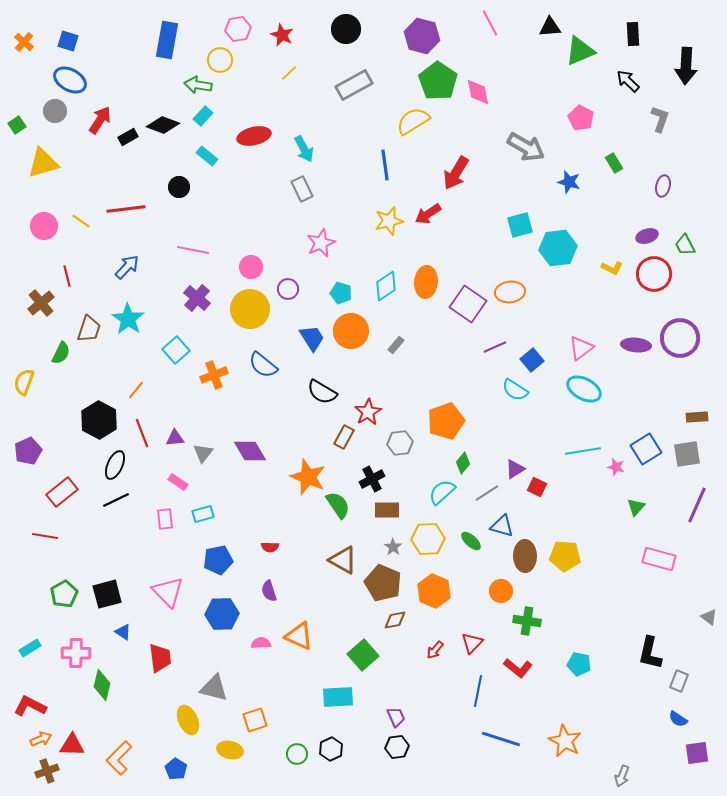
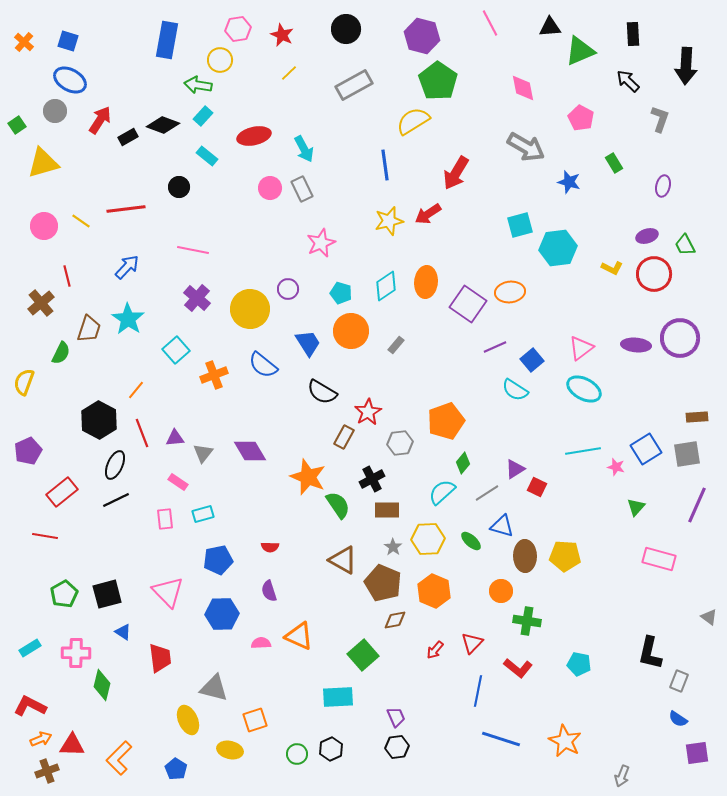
pink diamond at (478, 92): moved 45 px right, 4 px up
pink circle at (251, 267): moved 19 px right, 79 px up
blue trapezoid at (312, 338): moved 4 px left, 5 px down
